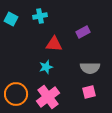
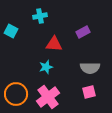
cyan square: moved 12 px down
